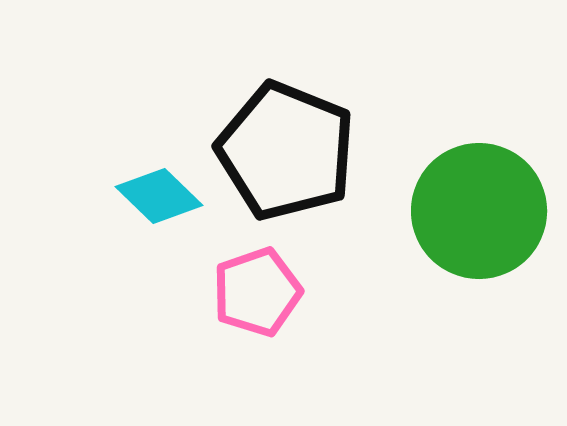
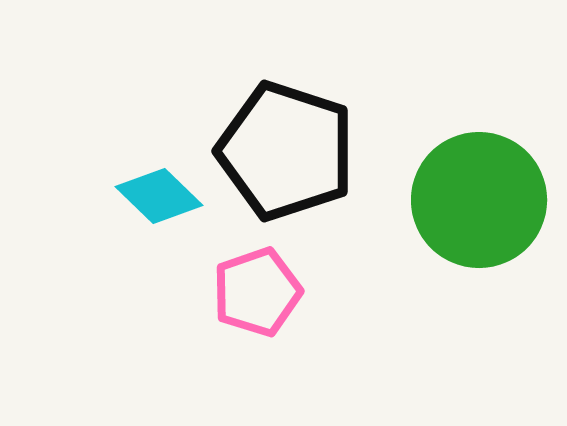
black pentagon: rotated 4 degrees counterclockwise
green circle: moved 11 px up
